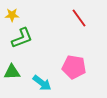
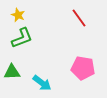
yellow star: moved 6 px right; rotated 24 degrees clockwise
pink pentagon: moved 9 px right, 1 px down
